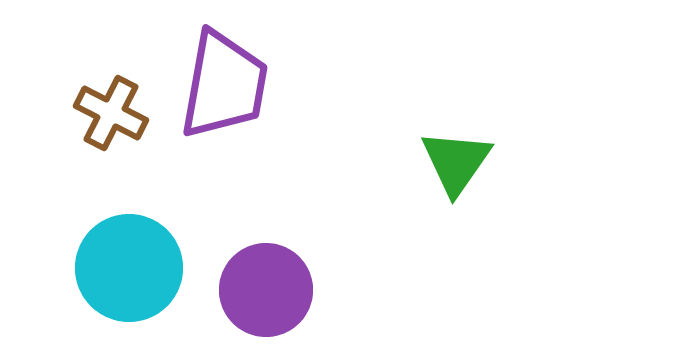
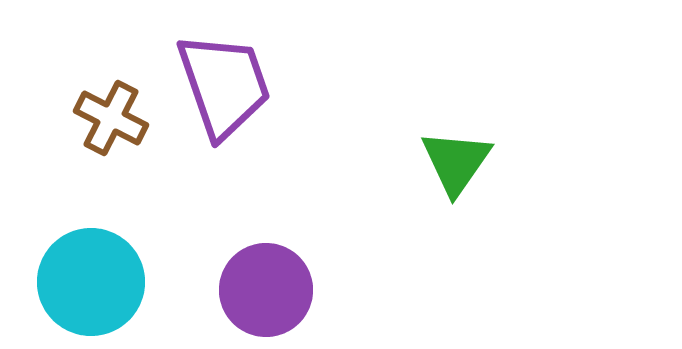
purple trapezoid: rotated 29 degrees counterclockwise
brown cross: moved 5 px down
cyan circle: moved 38 px left, 14 px down
